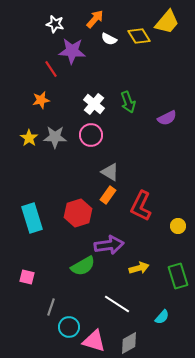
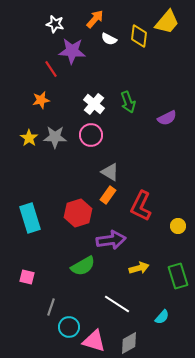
yellow diamond: rotated 40 degrees clockwise
cyan rectangle: moved 2 px left
purple arrow: moved 2 px right, 5 px up
